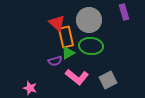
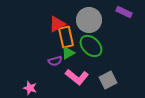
purple rectangle: rotated 49 degrees counterclockwise
red triangle: moved 1 px down; rotated 48 degrees clockwise
green ellipse: rotated 40 degrees clockwise
